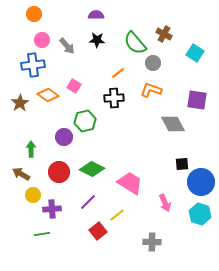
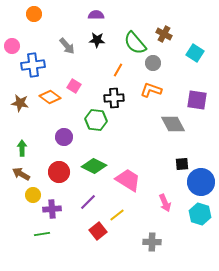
pink circle: moved 30 px left, 6 px down
orange line: moved 3 px up; rotated 24 degrees counterclockwise
orange diamond: moved 2 px right, 2 px down
brown star: rotated 30 degrees counterclockwise
green hexagon: moved 11 px right, 1 px up; rotated 20 degrees clockwise
green arrow: moved 9 px left, 1 px up
green diamond: moved 2 px right, 3 px up
pink trapezoid: moved 2 px left, 3 px up
